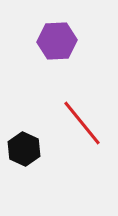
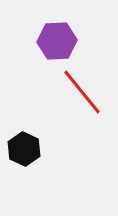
red line: moved 31 px up
